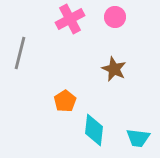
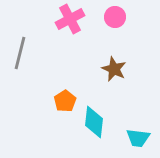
cyan diamond: moved 8 px up
